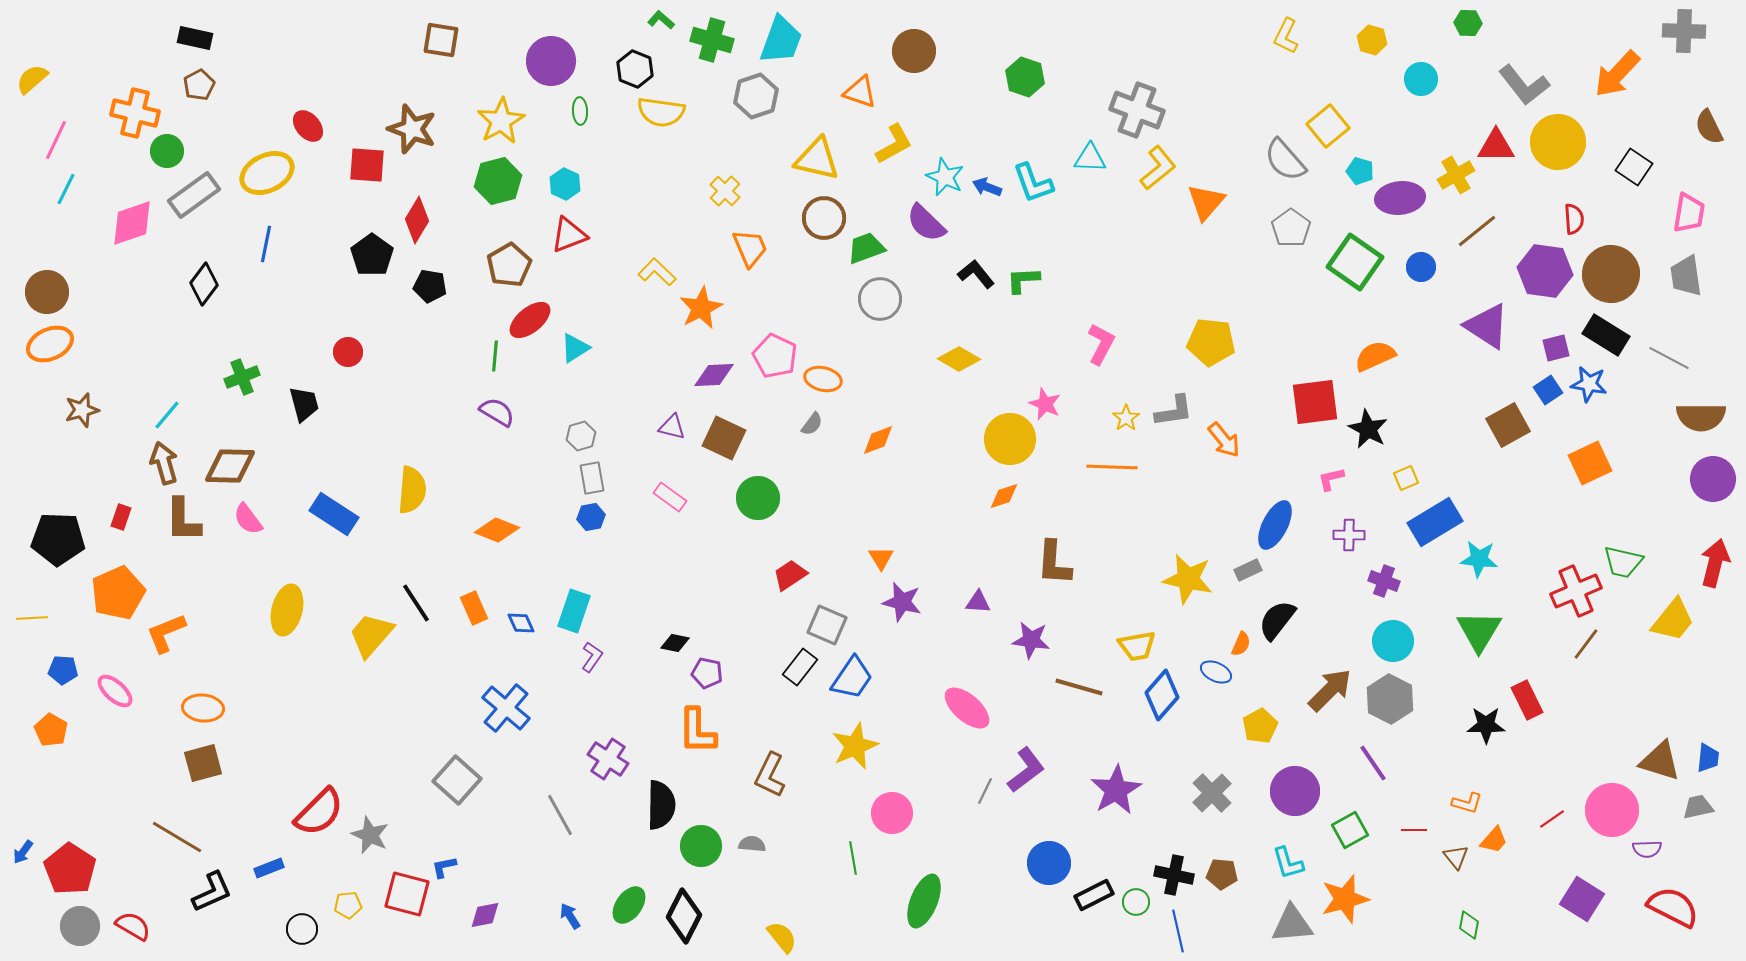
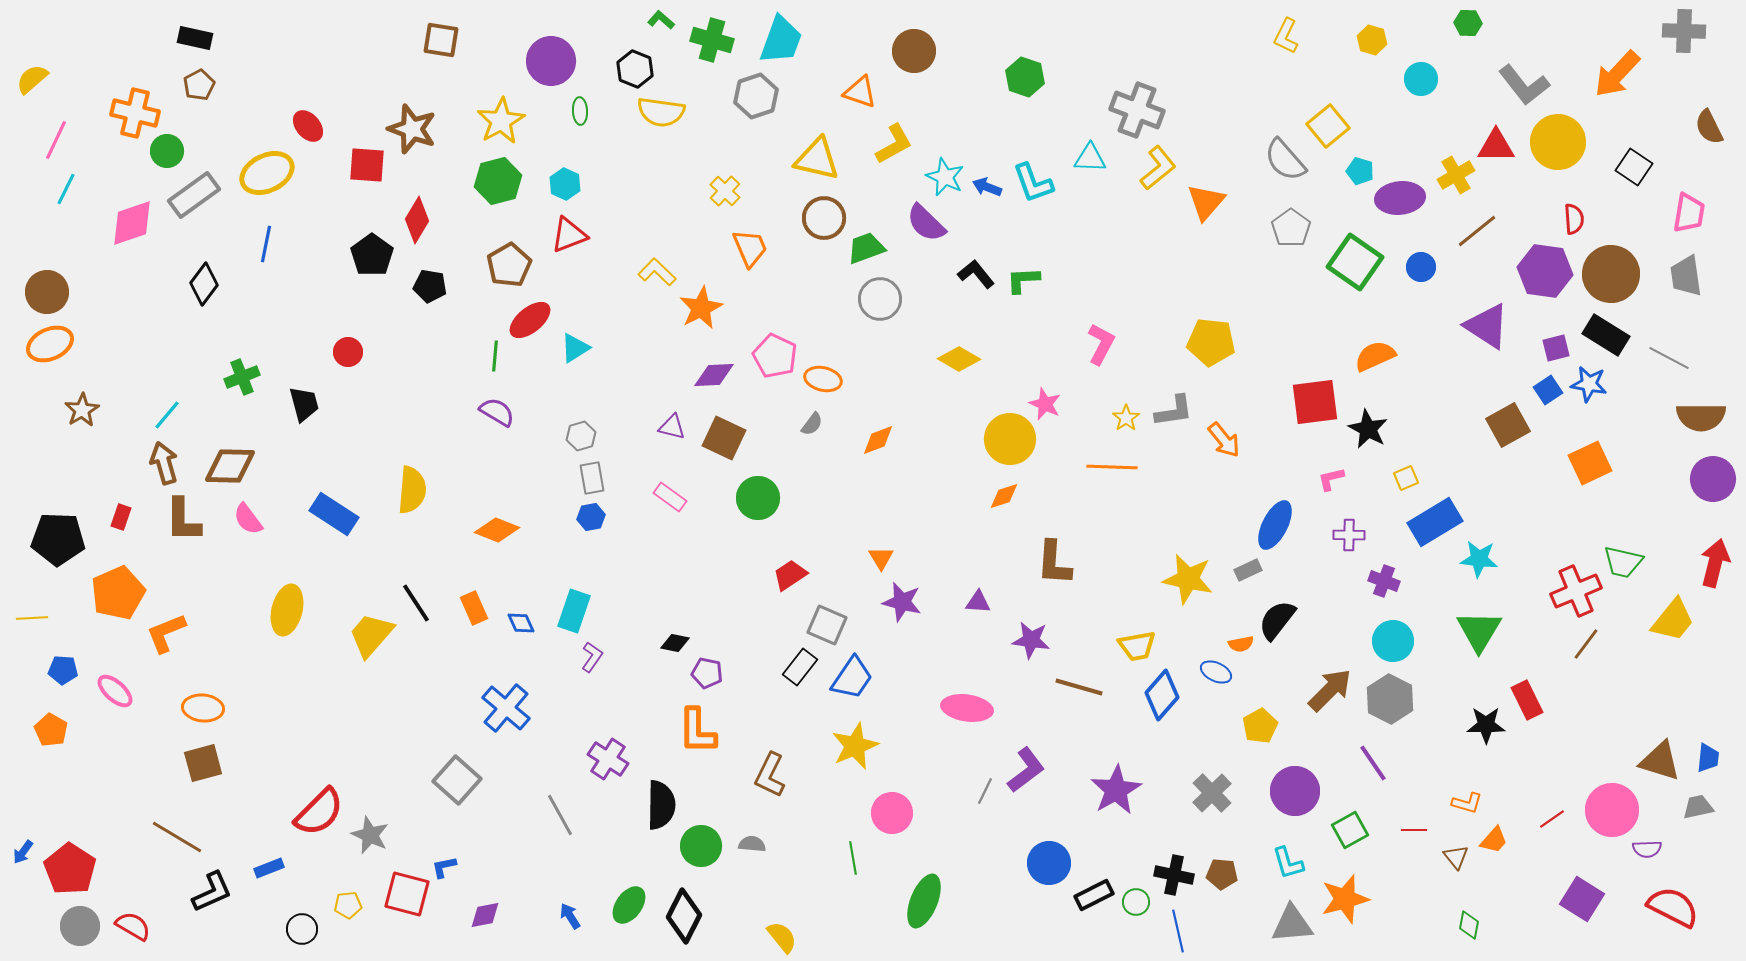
brown star at (82, 410): rotated 16 degrees counterclockwise
orange semicircle at (1241, 644): rotated 55 degrees clockwise
pink ellipse at (967, 708): rotated 33 degrees counterclockwise
